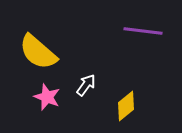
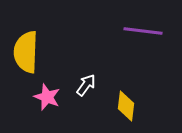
yellow semicircle: moved 12 px left; rotated 51 degrees clockwise
yellow diamond: rotated 44 degrees counterclockwise
